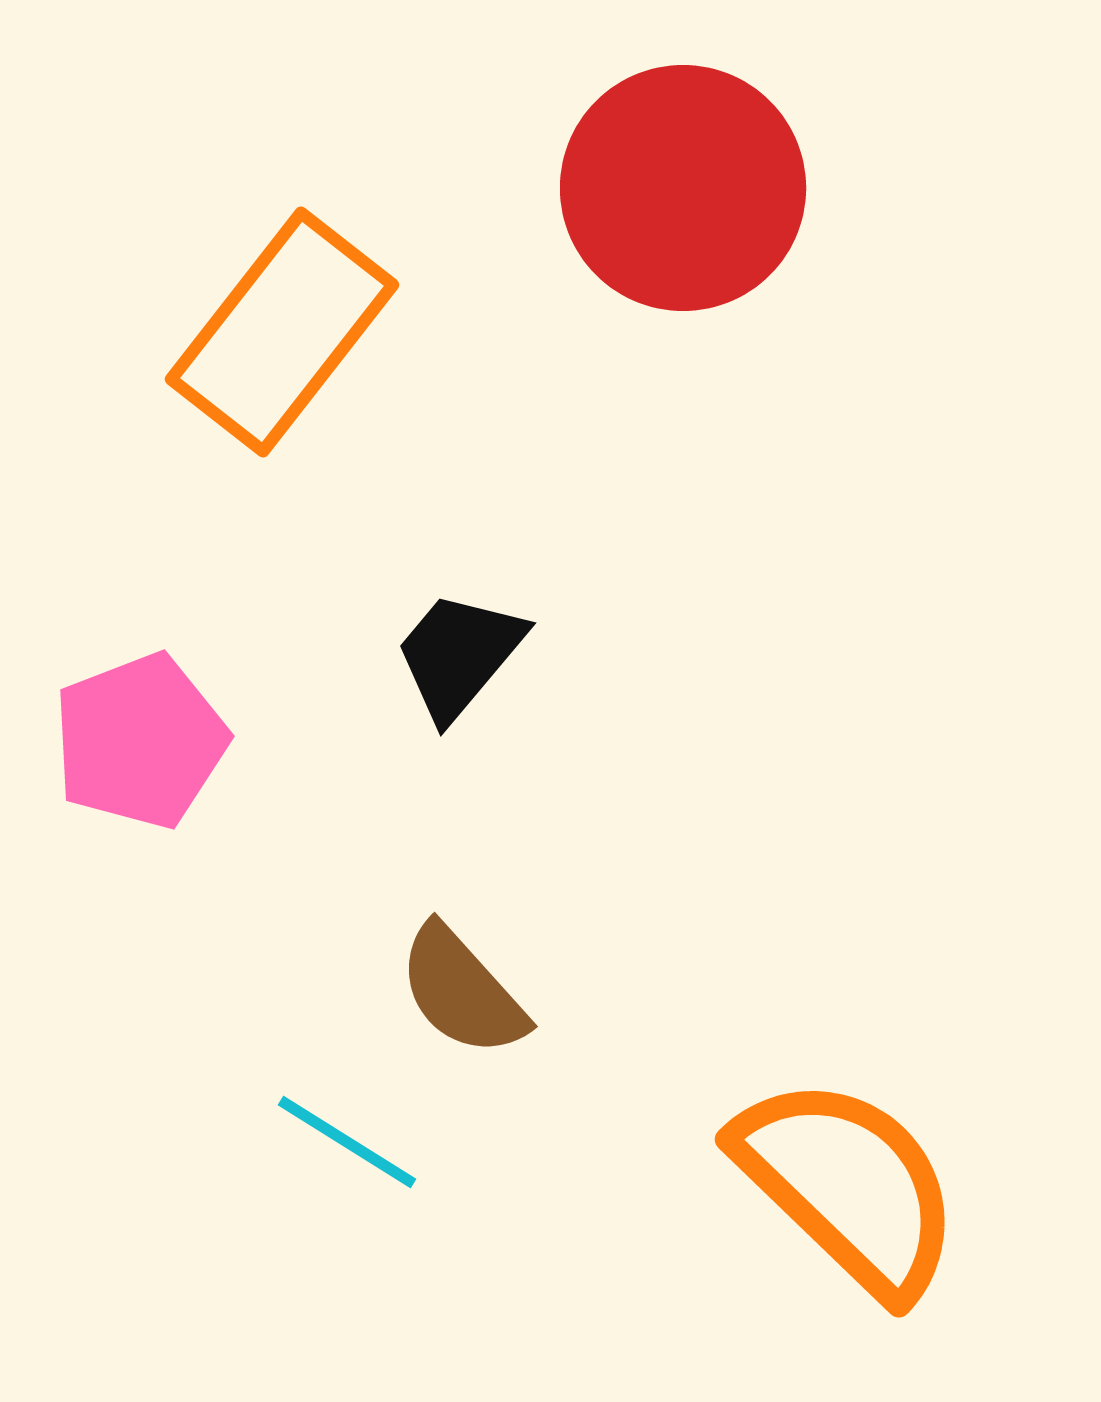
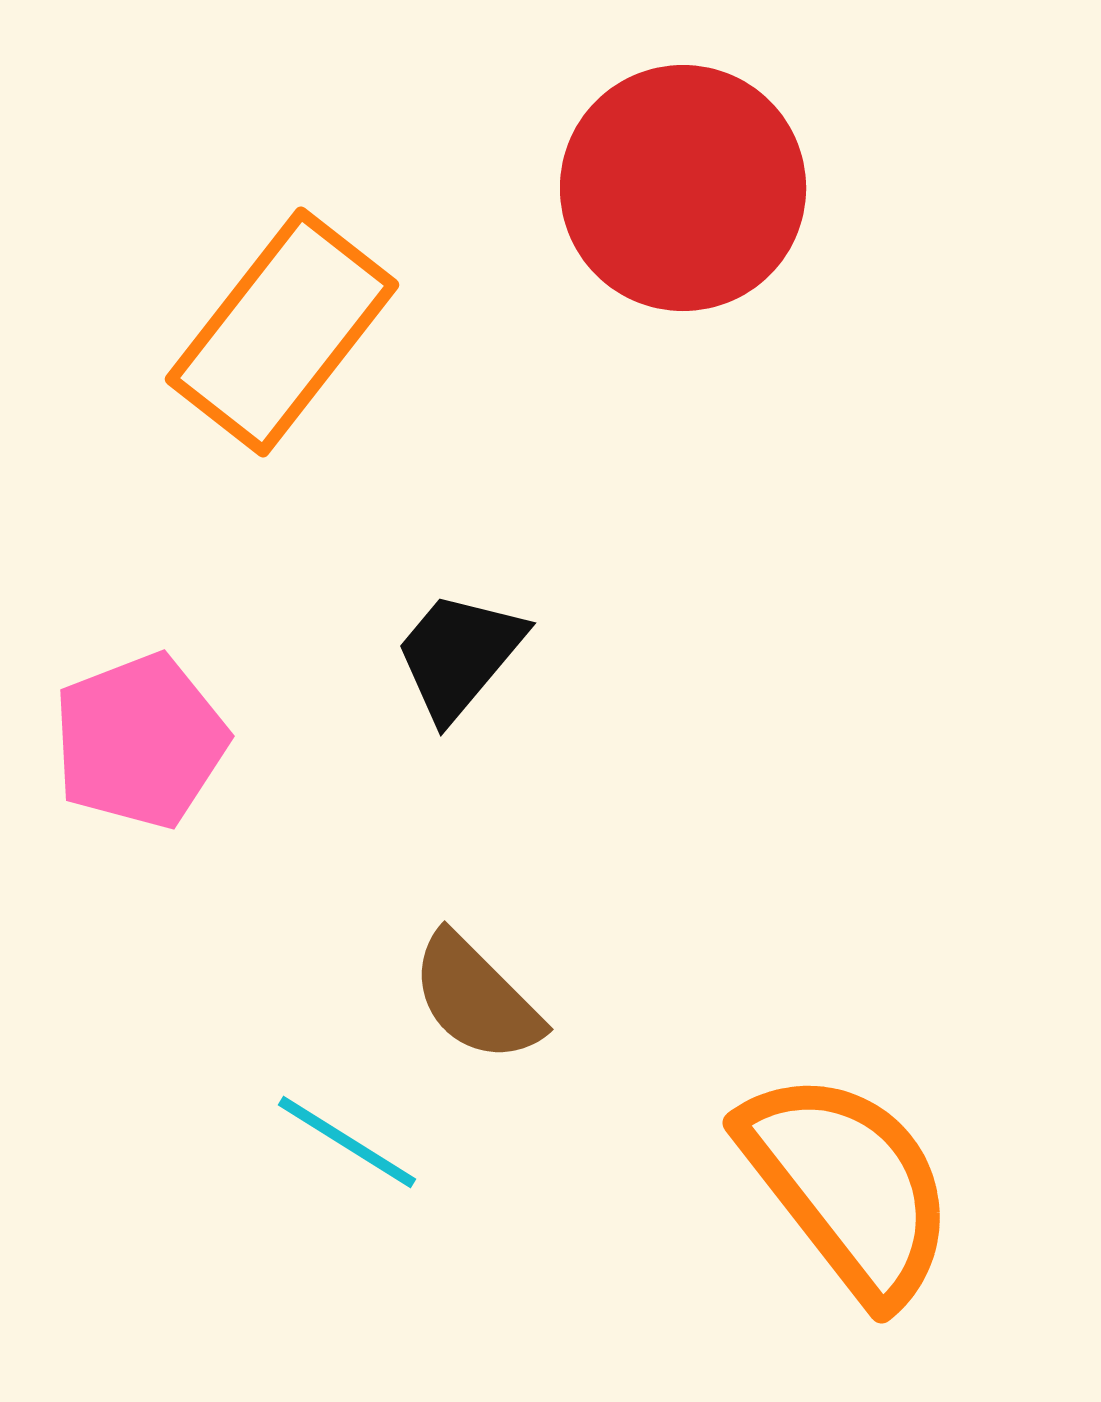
brown semicircle: moved 14 px right, 7 px down; rotated 3 degrees counterclockwise
orange semicircle: rotated 8 degrees clockwise
